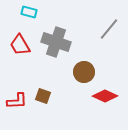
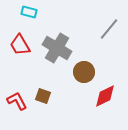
gray cross: moved 1 px right, 6 px down; rotated 12 degrees clockwise
red diamond: rotated 50 degrees counterclockwise
red L-shape: rotated 115 degrees counterclockwise
